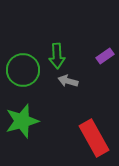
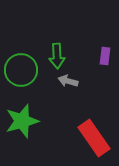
purple rectangle: rotated 48 degrees counterclockwise
green circle: moved 2 px left
red rectangle: rotated 6 degrees counterclockwise
